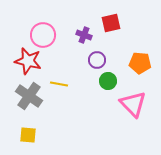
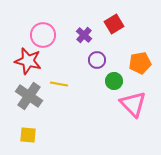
red square: moved 3 px right, 1 px down; rotated 18 degrees counterclockwise
purple cross: rotated 21 degrees clockwise
orange pentagon: rotated 15 degrees counterclockwise
green circle: moved 6 px right
